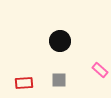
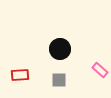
black circle: moved 8 px down
red rectangle: moved 4 px left, 8 px up
